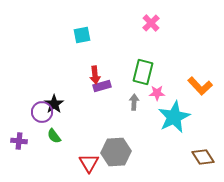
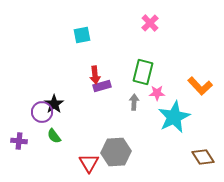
pink cross: moved 1 px left
